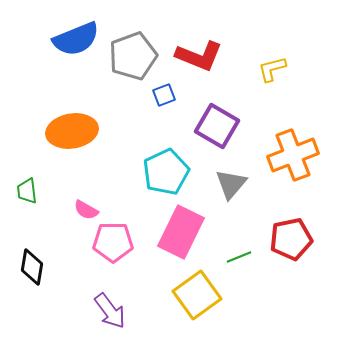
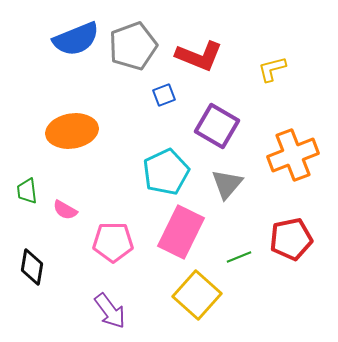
gray pentagon: moved 10 px up
gray triangle: moved 4 px left
pink semicircle: moved 21 px left
yellow square: rotated 12 degrees counterclockwise
